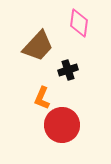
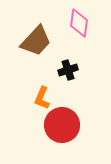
brown trapezoid: moved 2 px left, 5 px up
